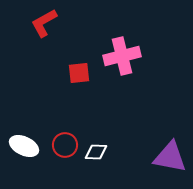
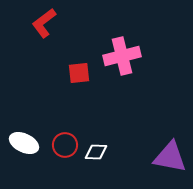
red L-shape: rotated 8 degrees counterclockwise
white ellipse: moved 3 px up
